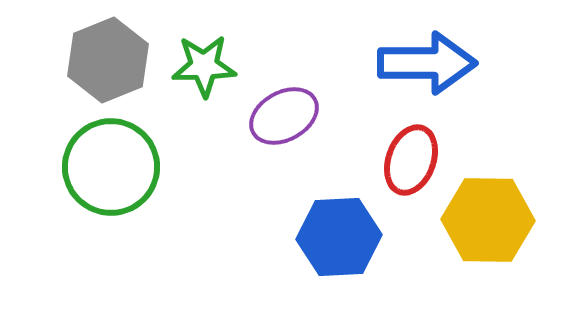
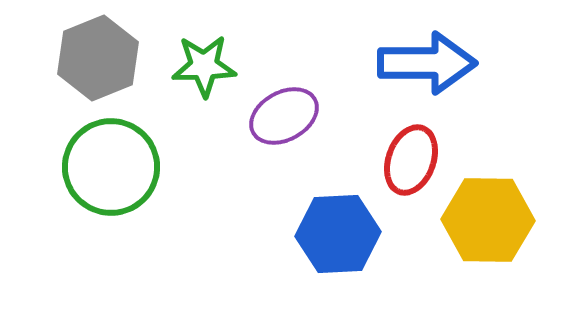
gray hexagon: moved 10 px left, 2 px up
blue hexagon: moved 1 px left, 3 px up
